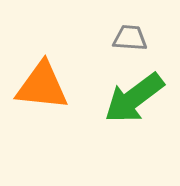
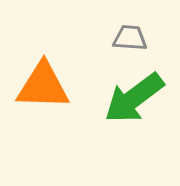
orange triangle: moved 1 px right; rotated 4 degrees counterclockwise
